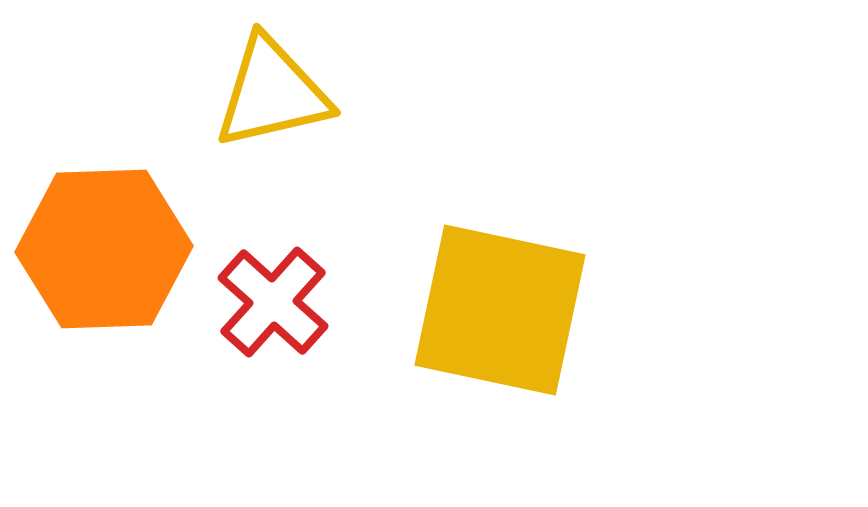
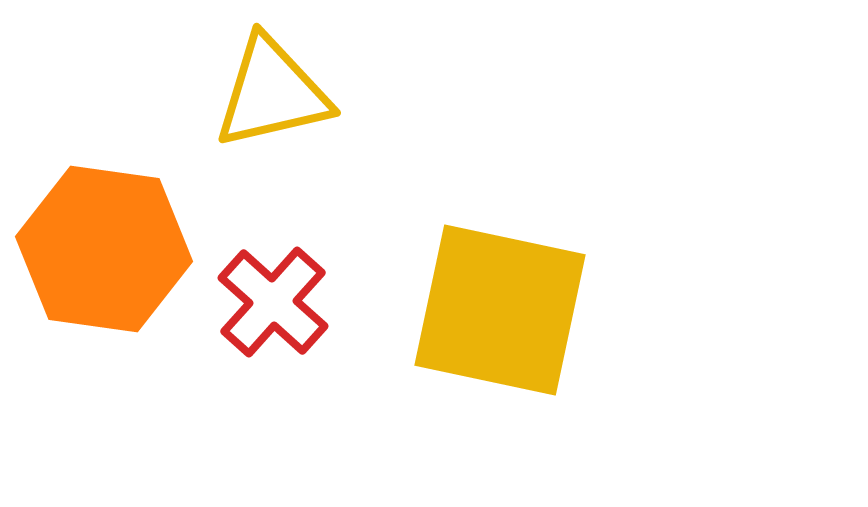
orange hexagon: rotated 10 degrees clockwise
